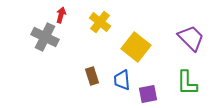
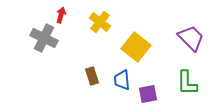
gray cross: moved 1 px left, 1 px down
